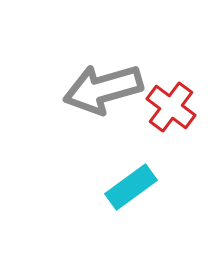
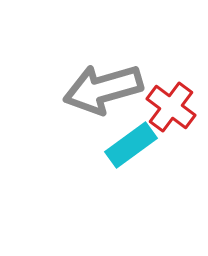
cyan rectangle: moved 42 px up
